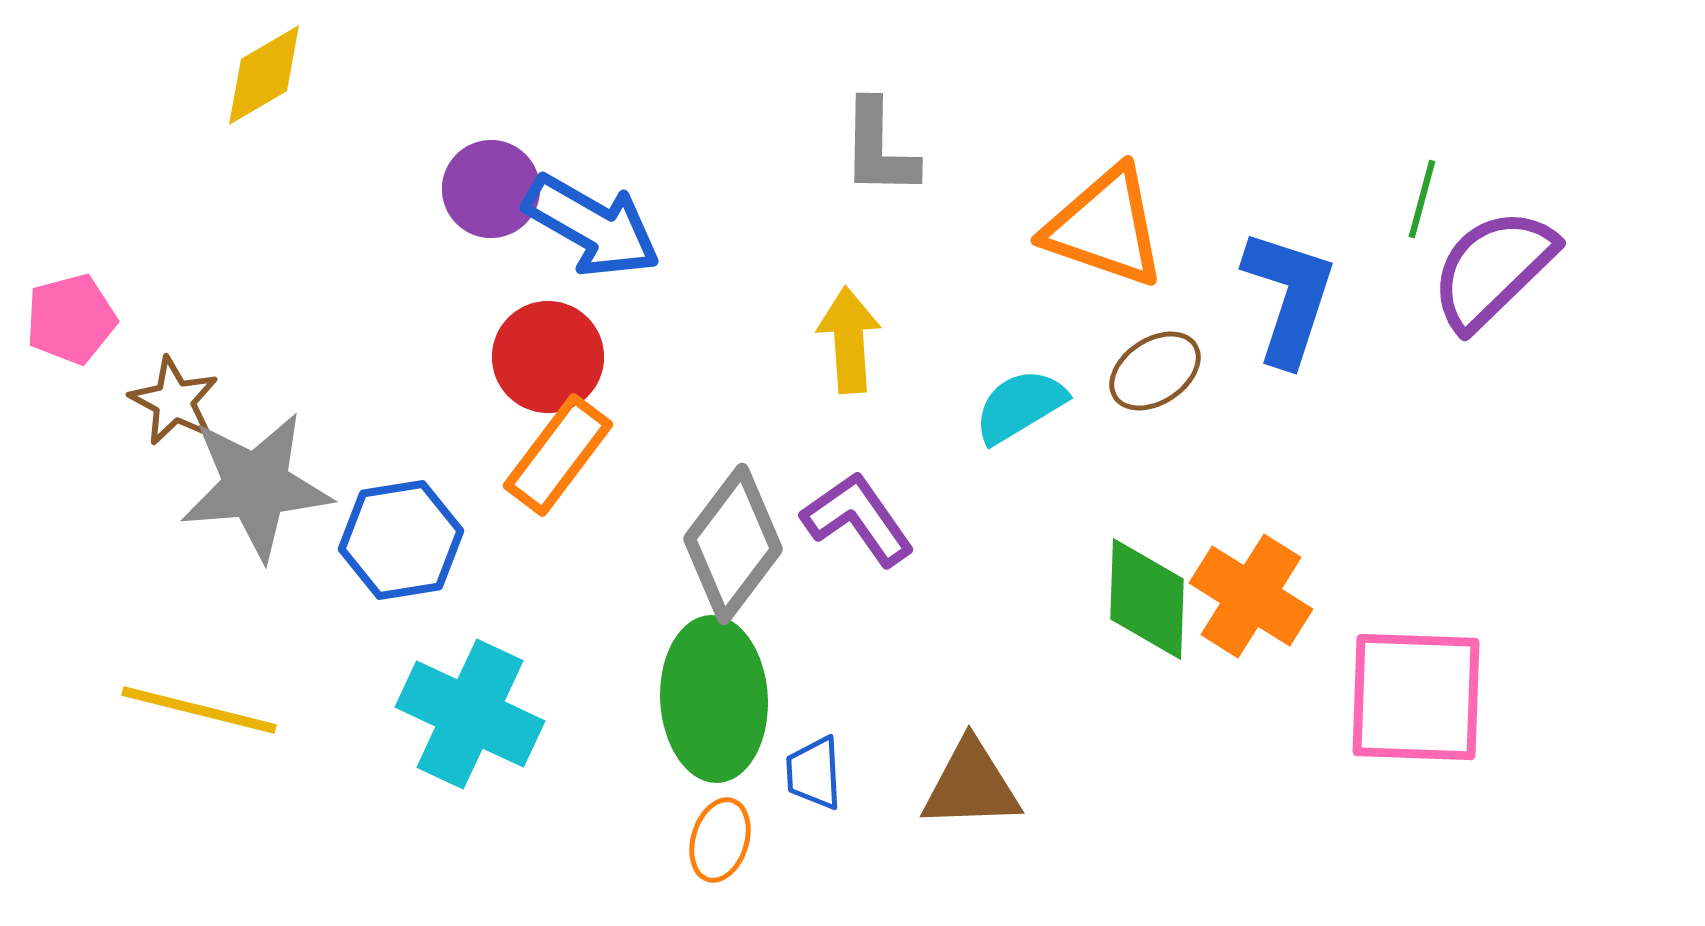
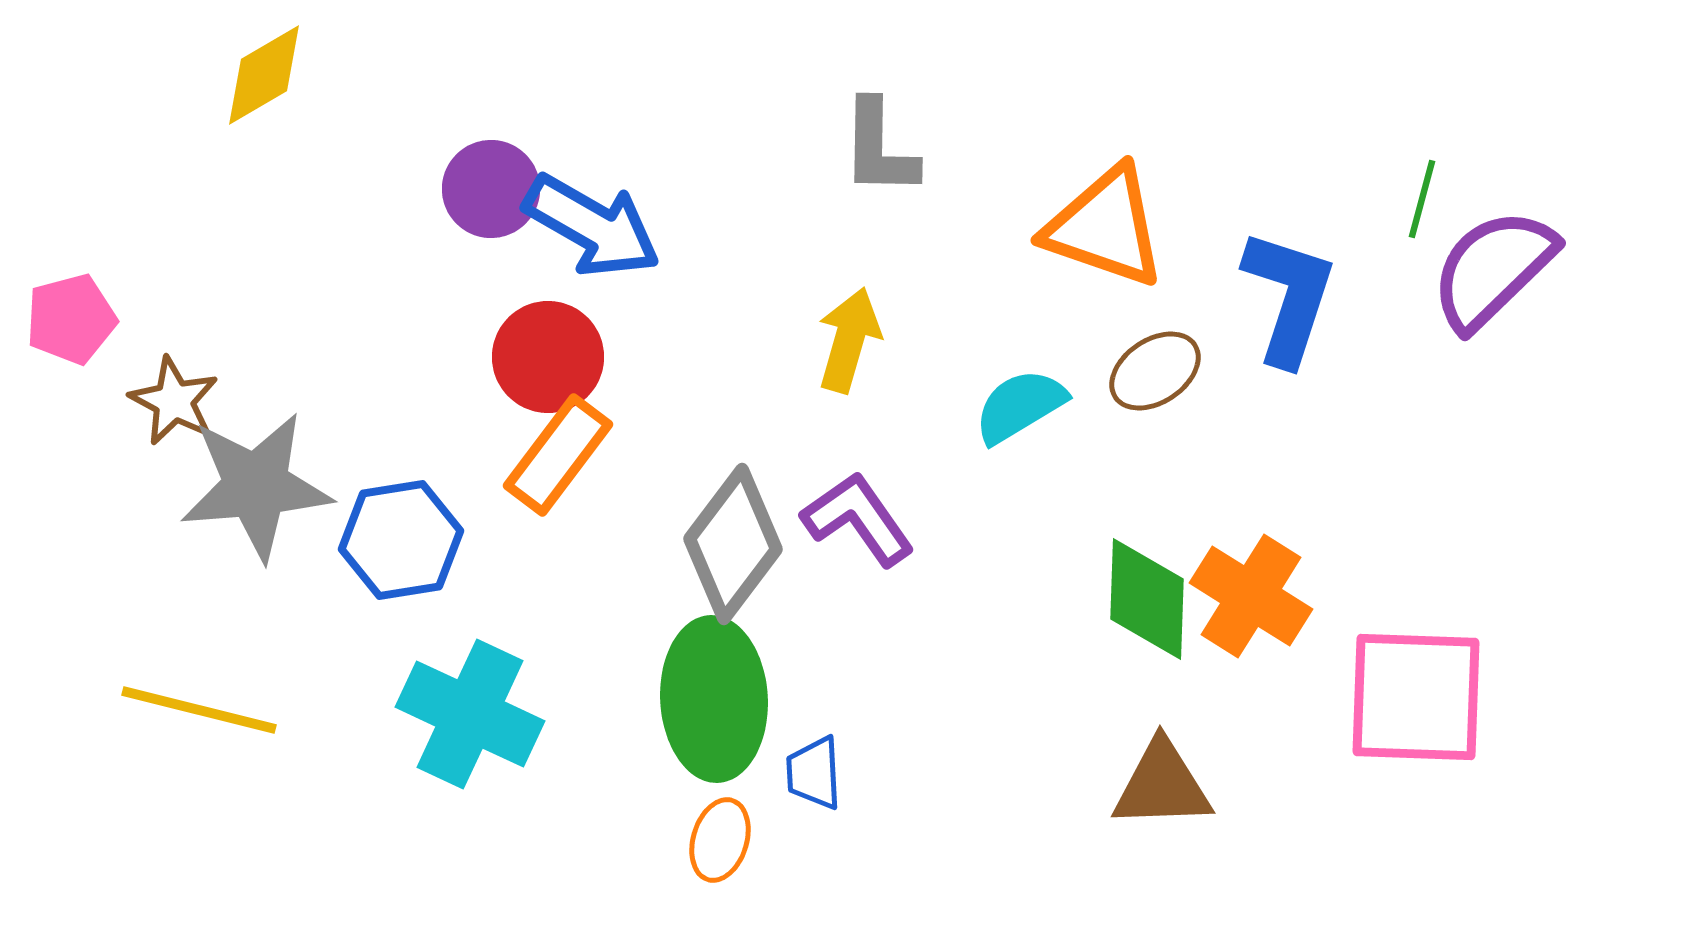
yellow arrow: rotated 20 degrees clockwise
brown triangle: moved 191 px right
